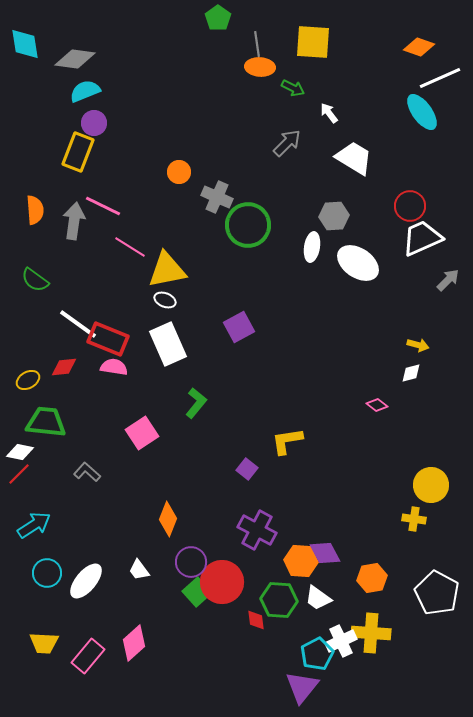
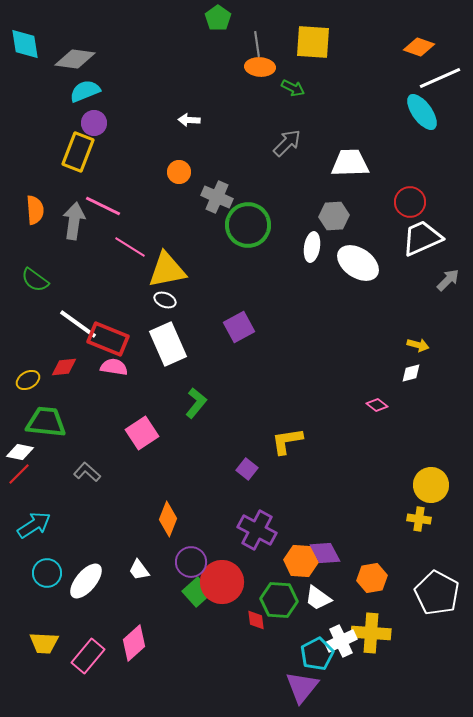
white arrow at (329, 113): moved 140 px left, 7 px down; rotated 50 degrees counterclockwise
white trapezoid at (354, 158): moved 4 px left, 5 px down; rotated 33 degrees counterclockwise
red circle at (410, 206): moved 4 px up
yellow cross at (414, 519): moved 5 px right
